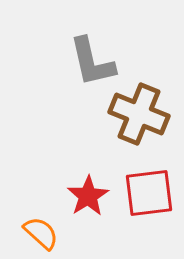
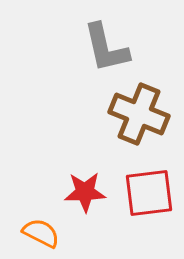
gray L-shape: moved 14 px right, 14 px up
red star: moved 3 px left, 4 px up; rotated 30 degrees clockwise
orange semicircle: rotated 15 degrees counterclockwise
